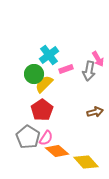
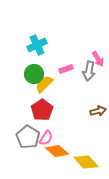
cyan cross: moved 12 px left, 10 px up; rotated 12 degrees clockwise
brown arrow: moved 3 px right, 1 px up
